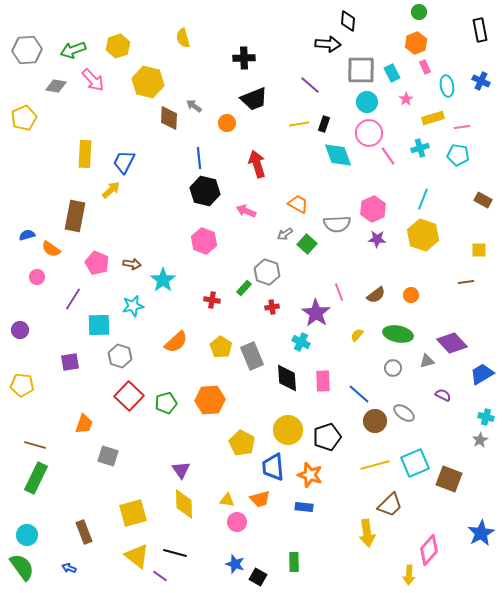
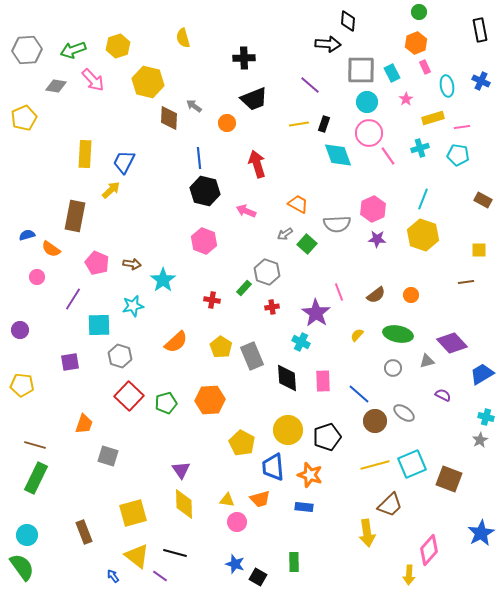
cyan square at (415, 463): moved 3 px left, 1 px down
blue arrow at (69, 568): moved 44 px right, 8 px down; rotated 32 degrees clockwise
